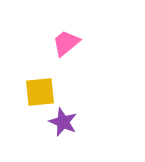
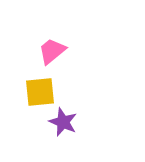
pink trapezoid: moved 14 px left, 8 px down
